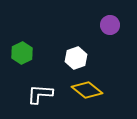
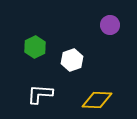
green hexagon: moved 13 px right, 6 px up
white hexagon: moved 4 px left, 2 px down
yellow diamond: moved 10 px right, 10 px down; rotated 36 degrees counterclockwise
